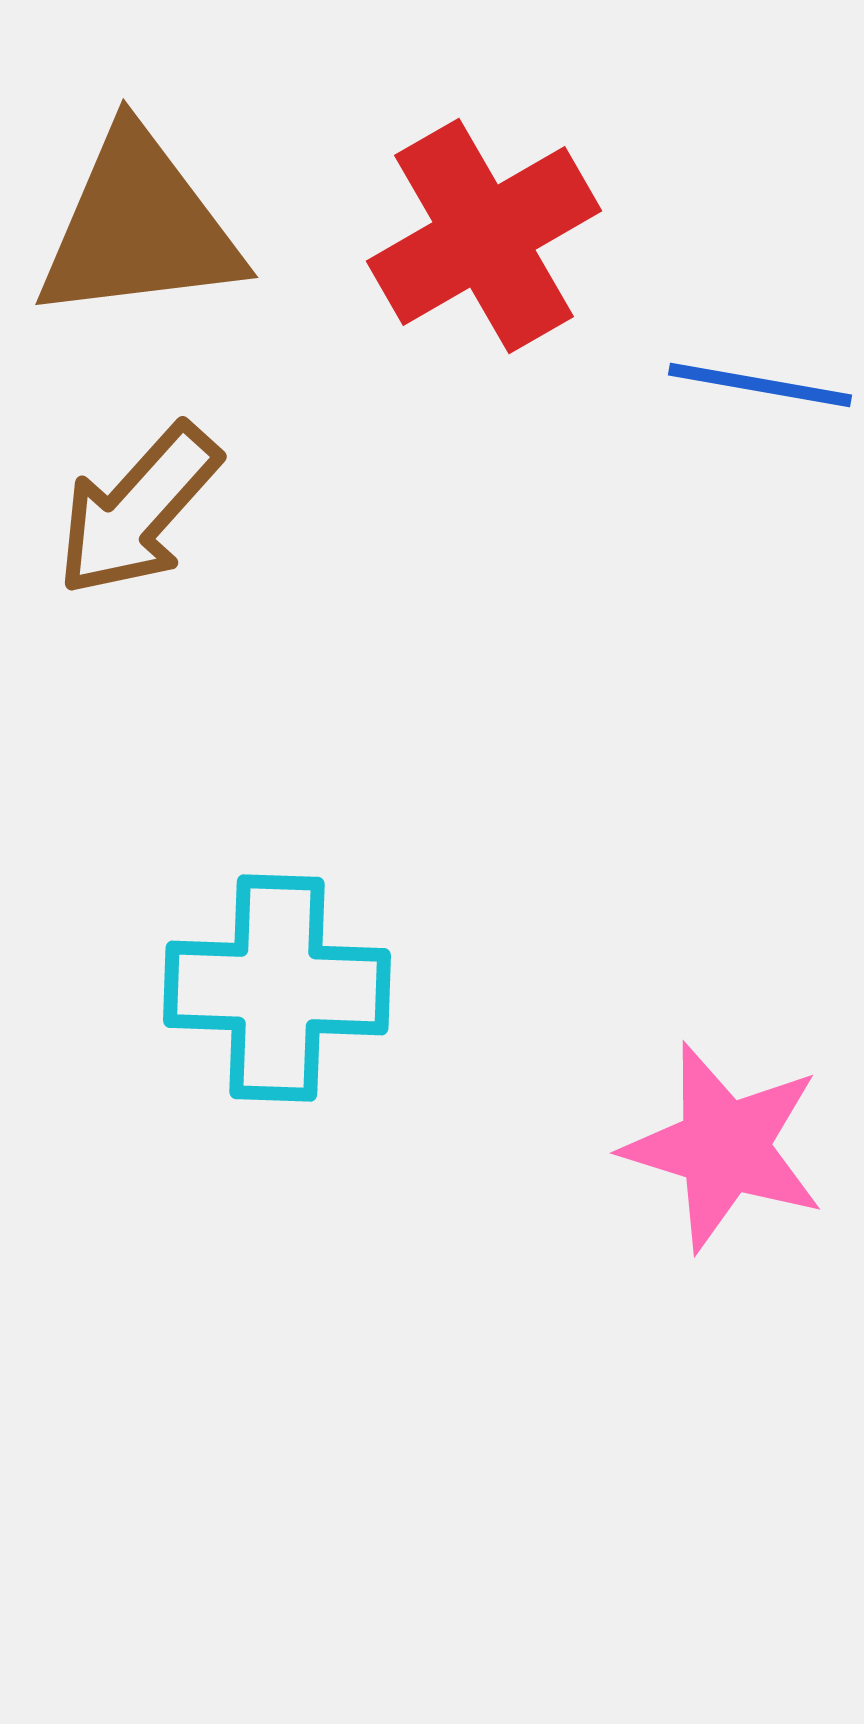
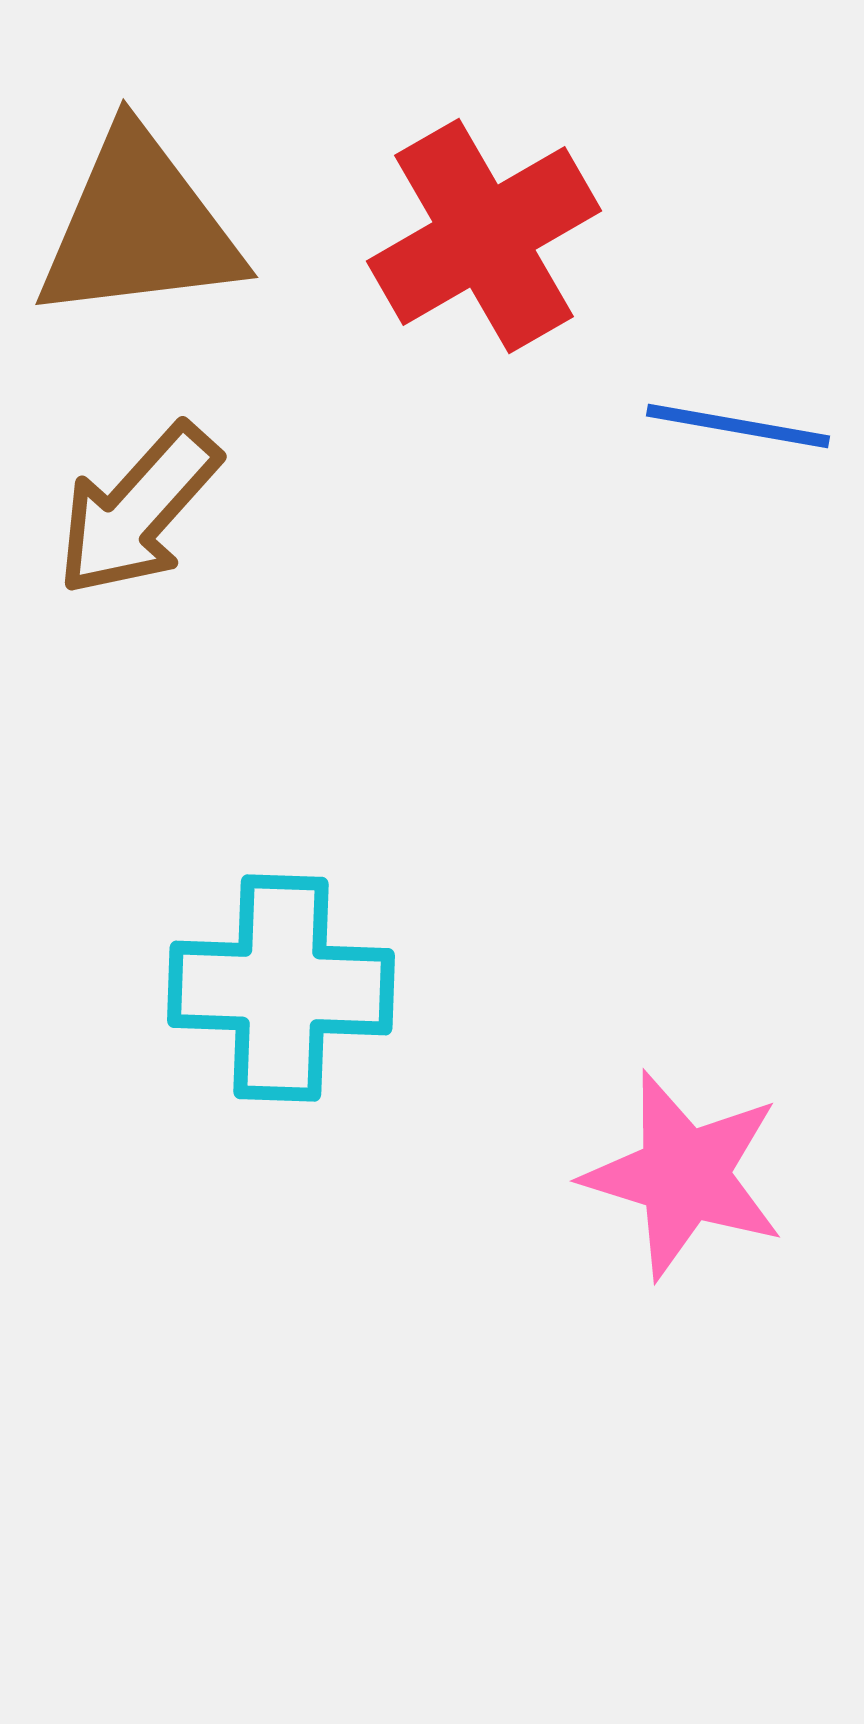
blue line: moved 22 px left, 41 px down
cyan cross: moved 4 px right
pink star: moved 40 px left, 28 px down
